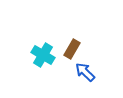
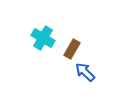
cyan cross: moved 17 px up
